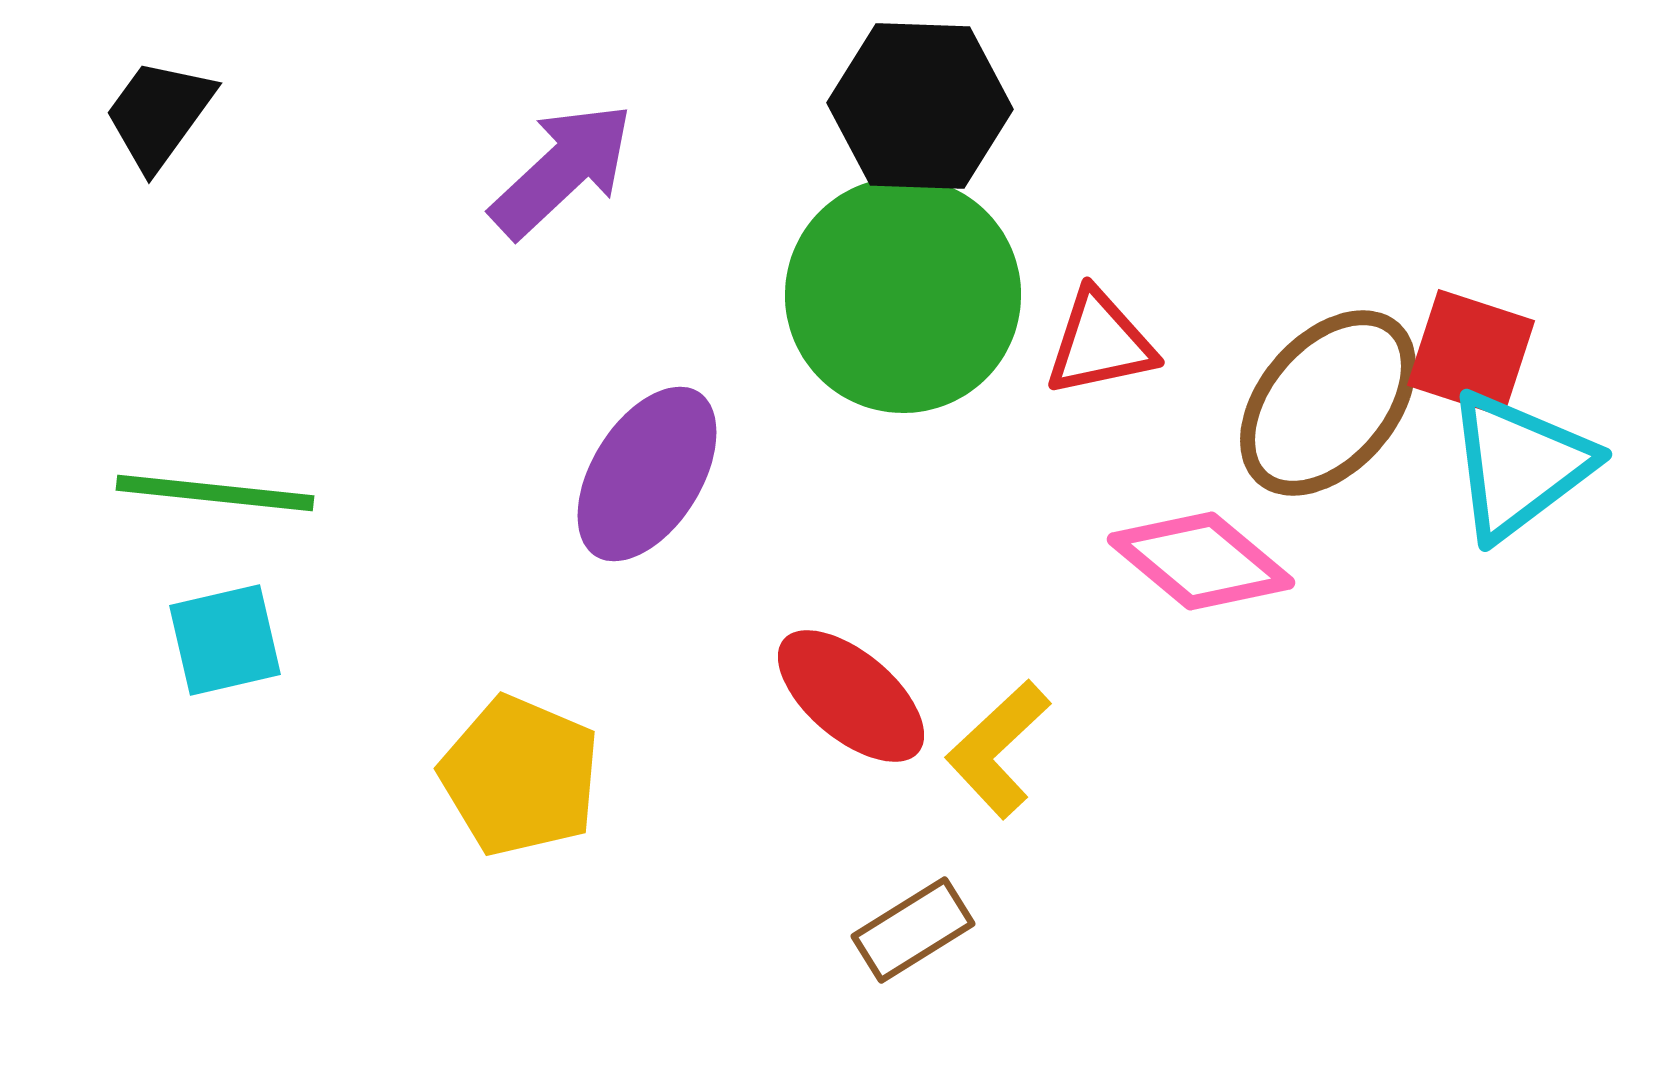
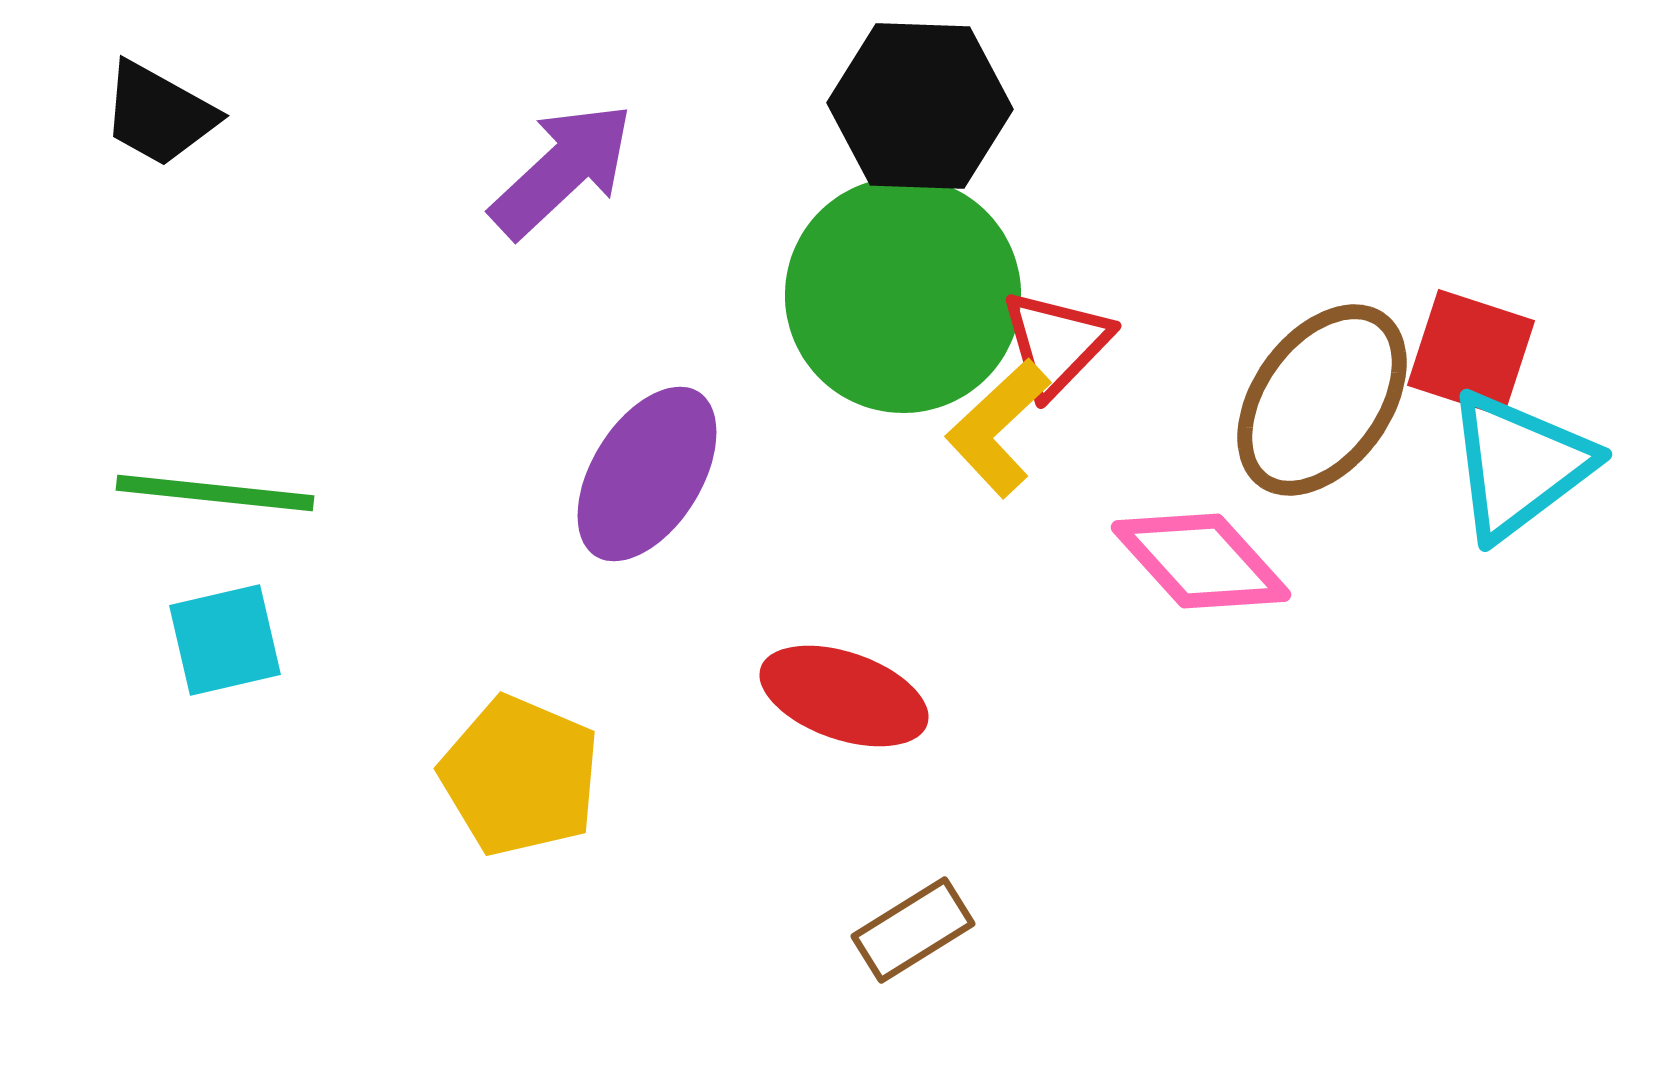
black trapezoid: rotated 97 degrees counterclockwise
red triangle: moved 44 px left; rotated 34 degrees counterclockwise
brown ellipse: moved 6 px left, 3 px up; rotated 5 degrees counterclockwise
pink diamond: rotated 8 degrees clockwise
red ellipse: moved 7 px left; rotated 21 degrees counterclockwise
yellow L-shape: moved 321 px up
